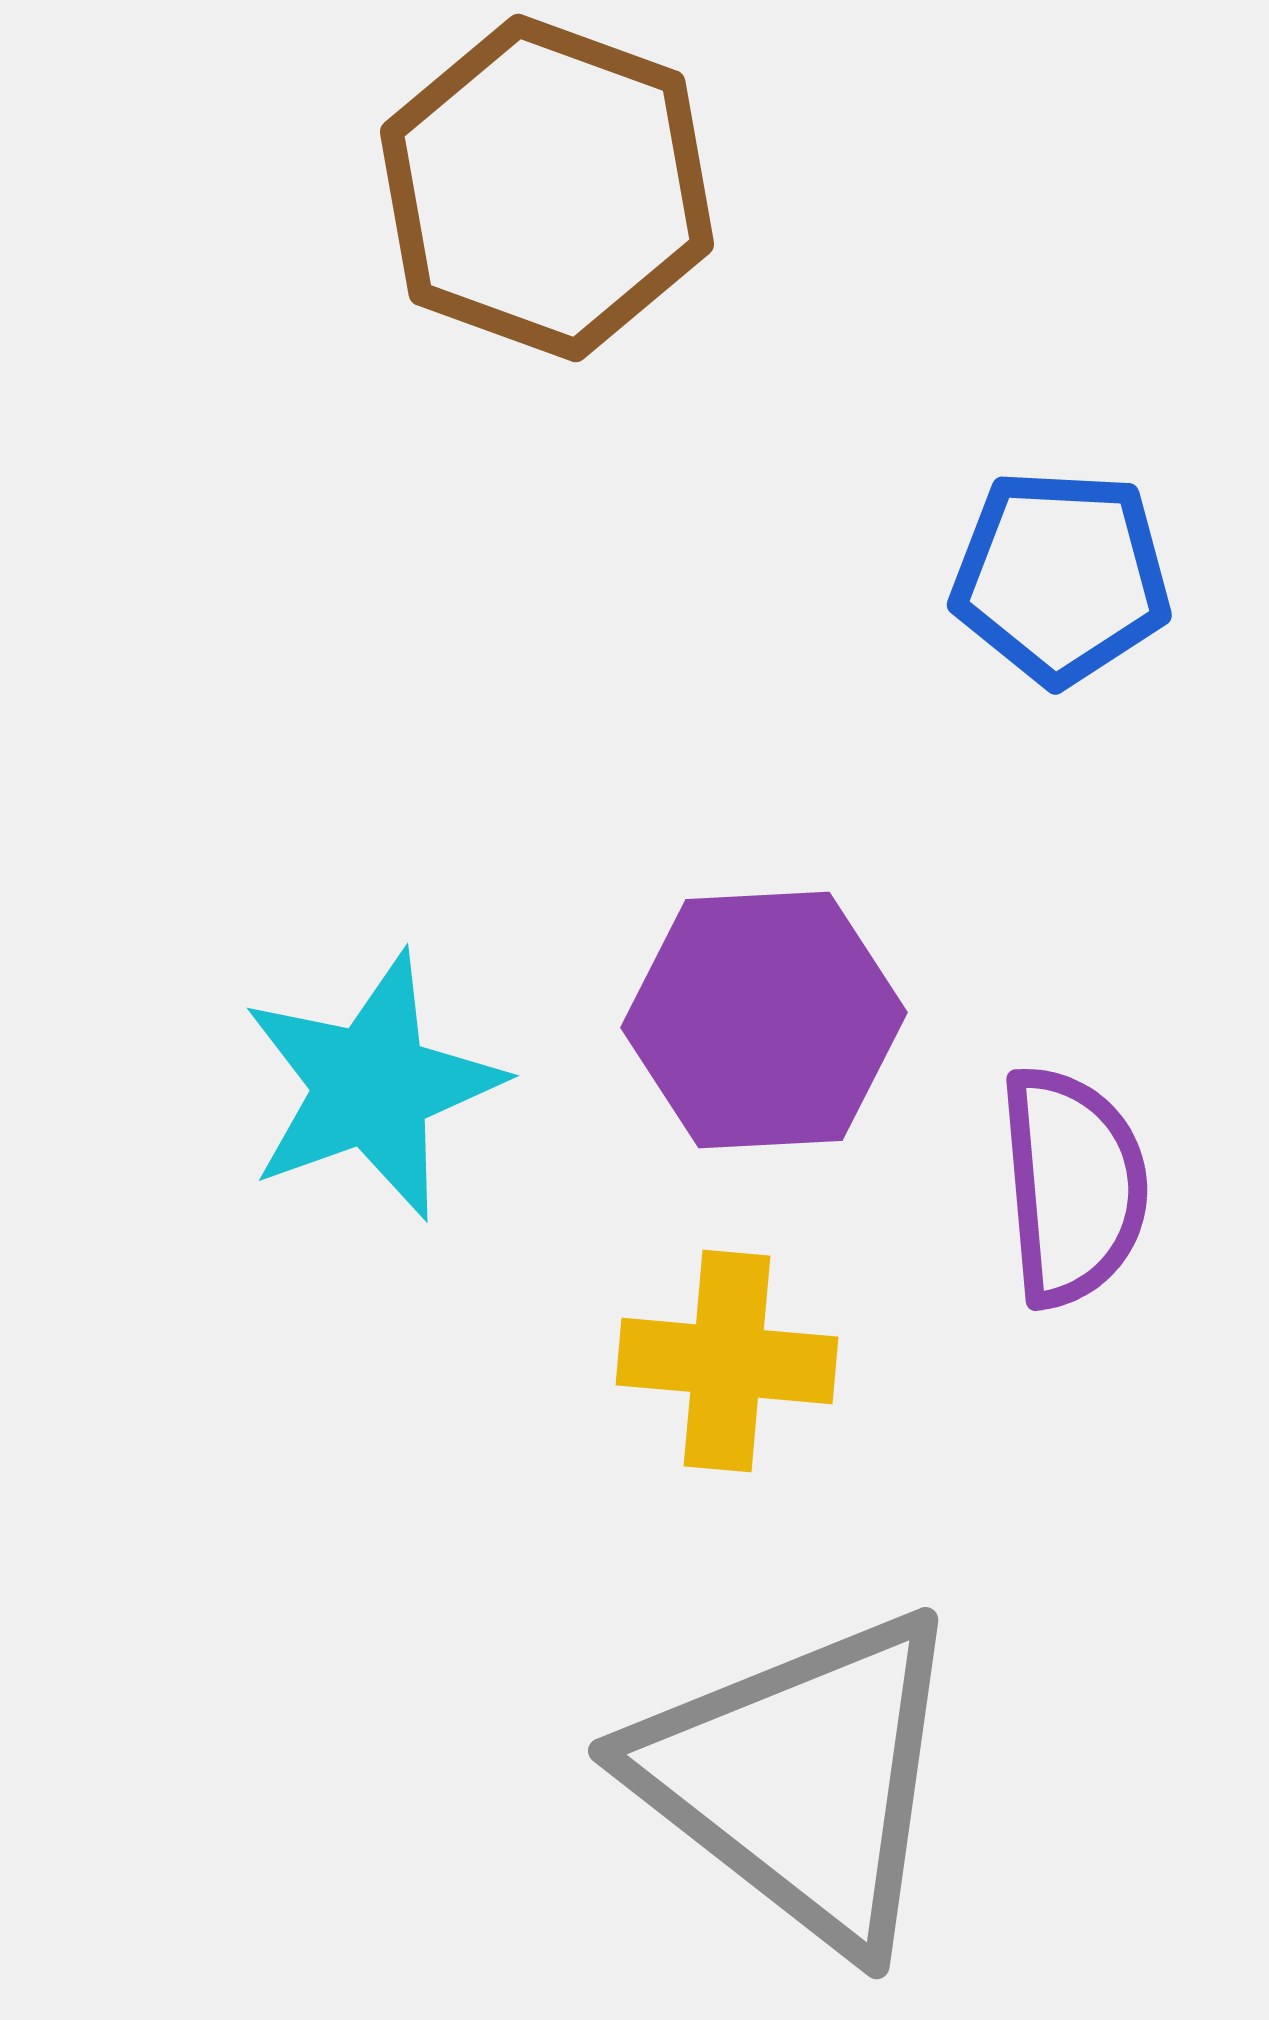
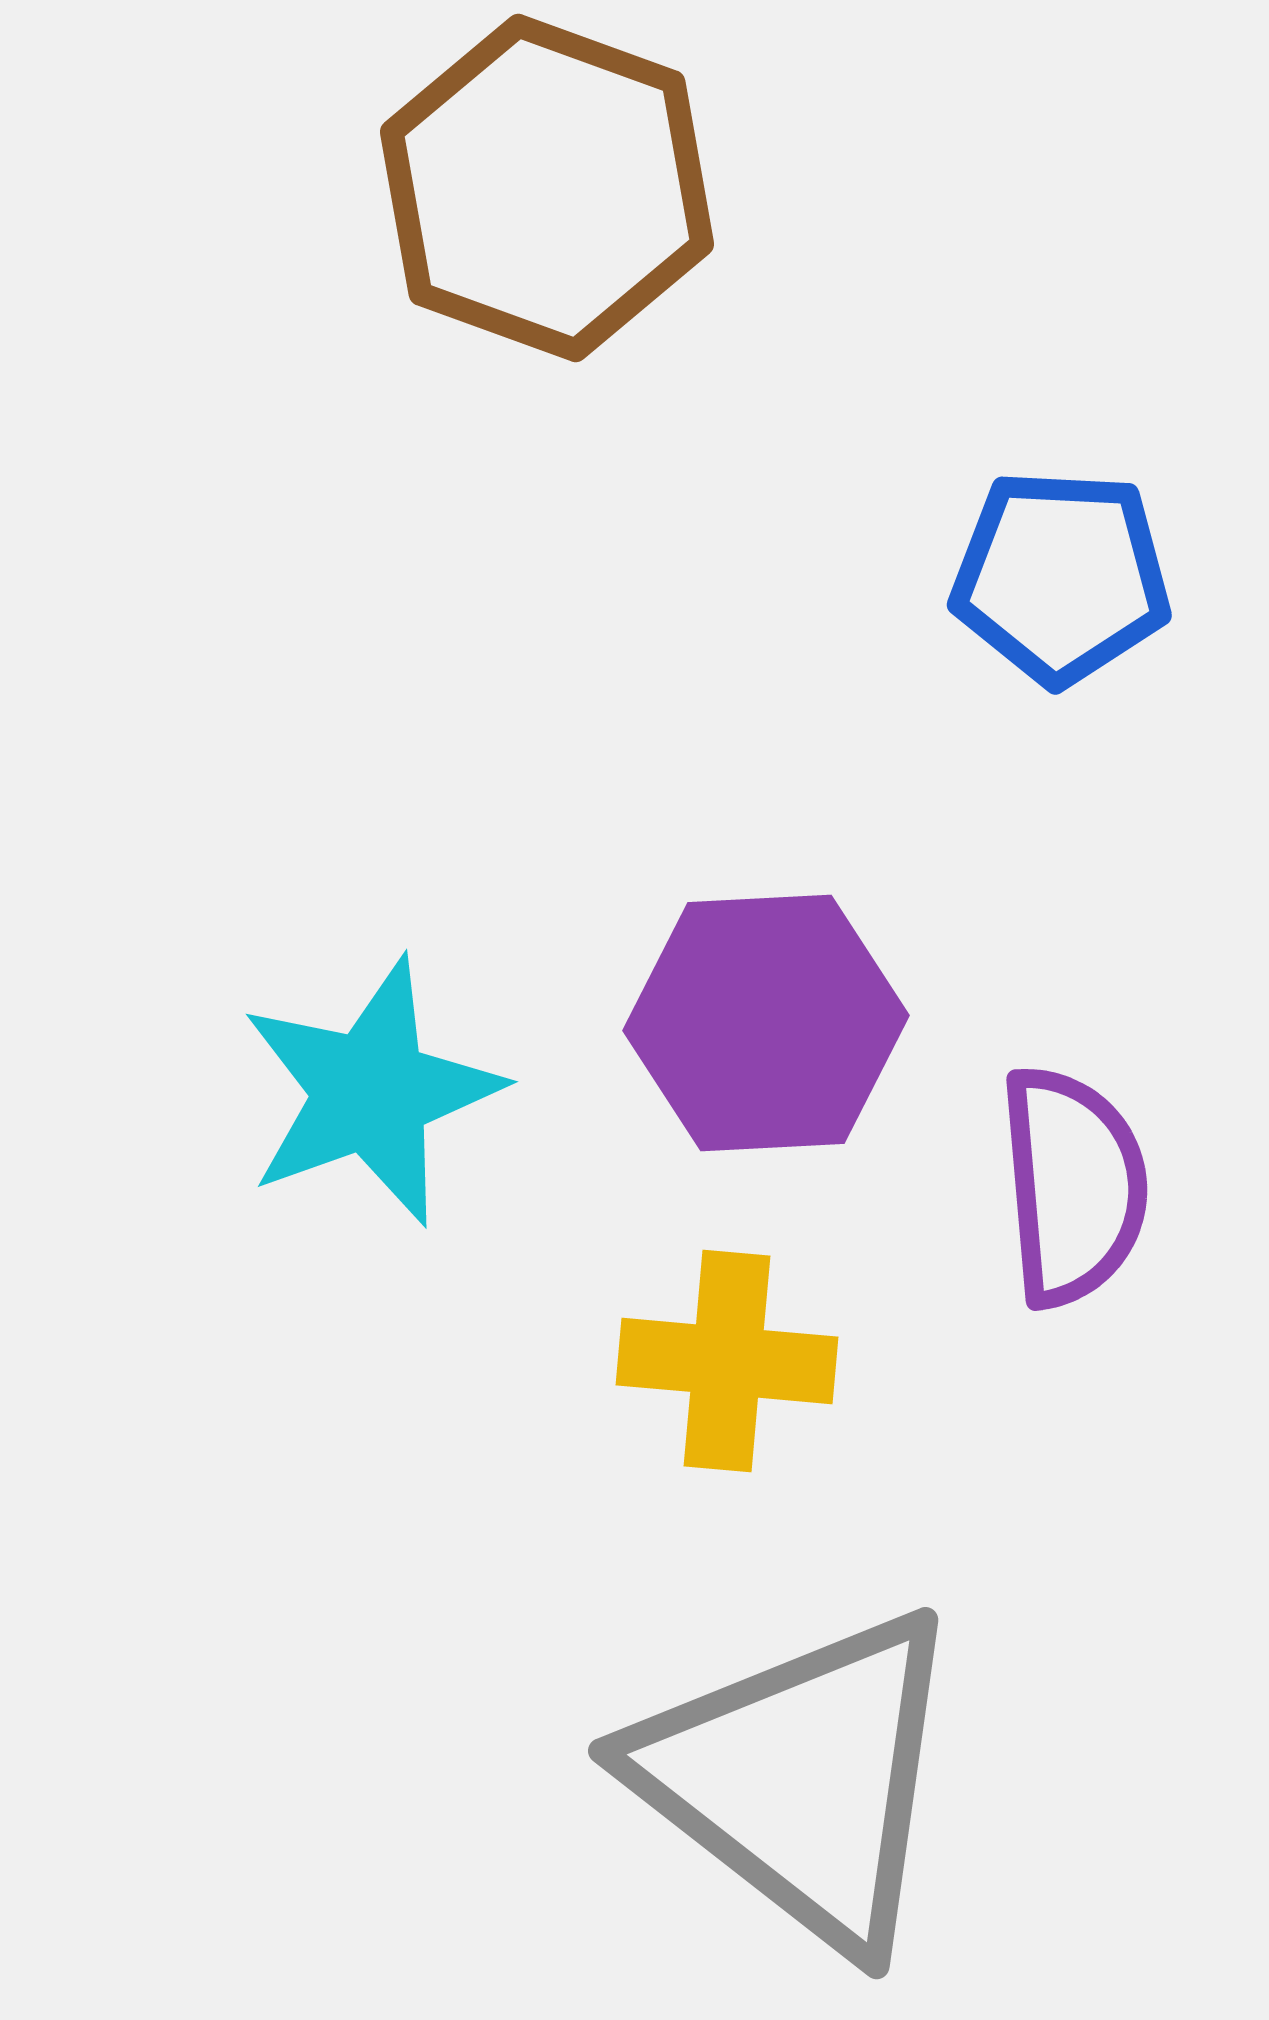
purple hexagon: moved 2 px right, 3 px down
cyan star: moved 1 px left, 6 px down
